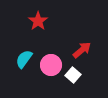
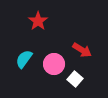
red arrow: rotated 72 degrees clockwise
pink circle: moved 3 px right, 1 px up
white square: moved 2 px right, 4 px down
